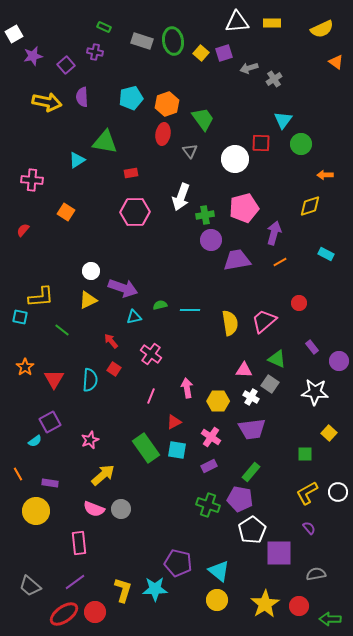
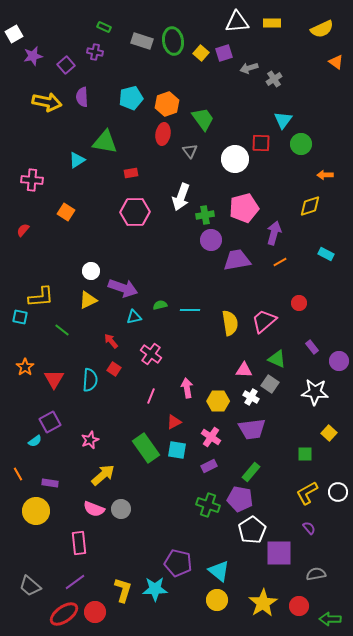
yellow star at (265, 604): moved 2 px left, 1 px up
